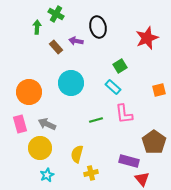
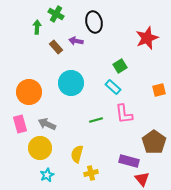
black ellipse: moved 4 px left, 5 px up
